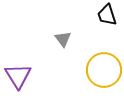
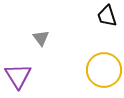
black trapezoid: moved 1 px down
gray triangle: moved 22 px left, 1 px up
